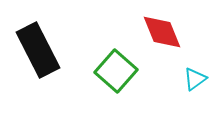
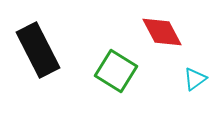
red diamond: rotated 6 degrees counterclockwise
green square: rotated 9 degrees counterclockwise
